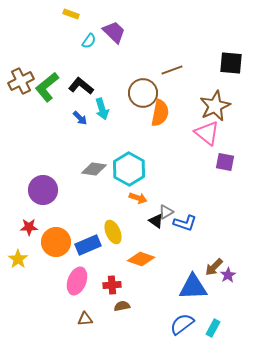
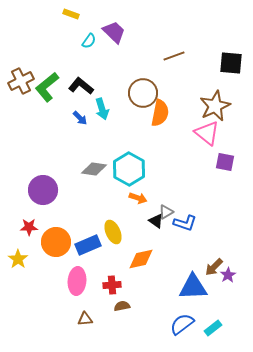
brown line: moved 2 px right, 14 px up
orange diamond: rotated 32 degrees counterclockwise
pink ellipse: rotated 16 degrees counterclockwise
cyan rectangle: rotated 24 degrees clockwise
